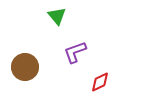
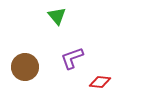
purple L-shape: moved 3 px left, 6 px down
red diamond: rotated 30 degrees clockwise
